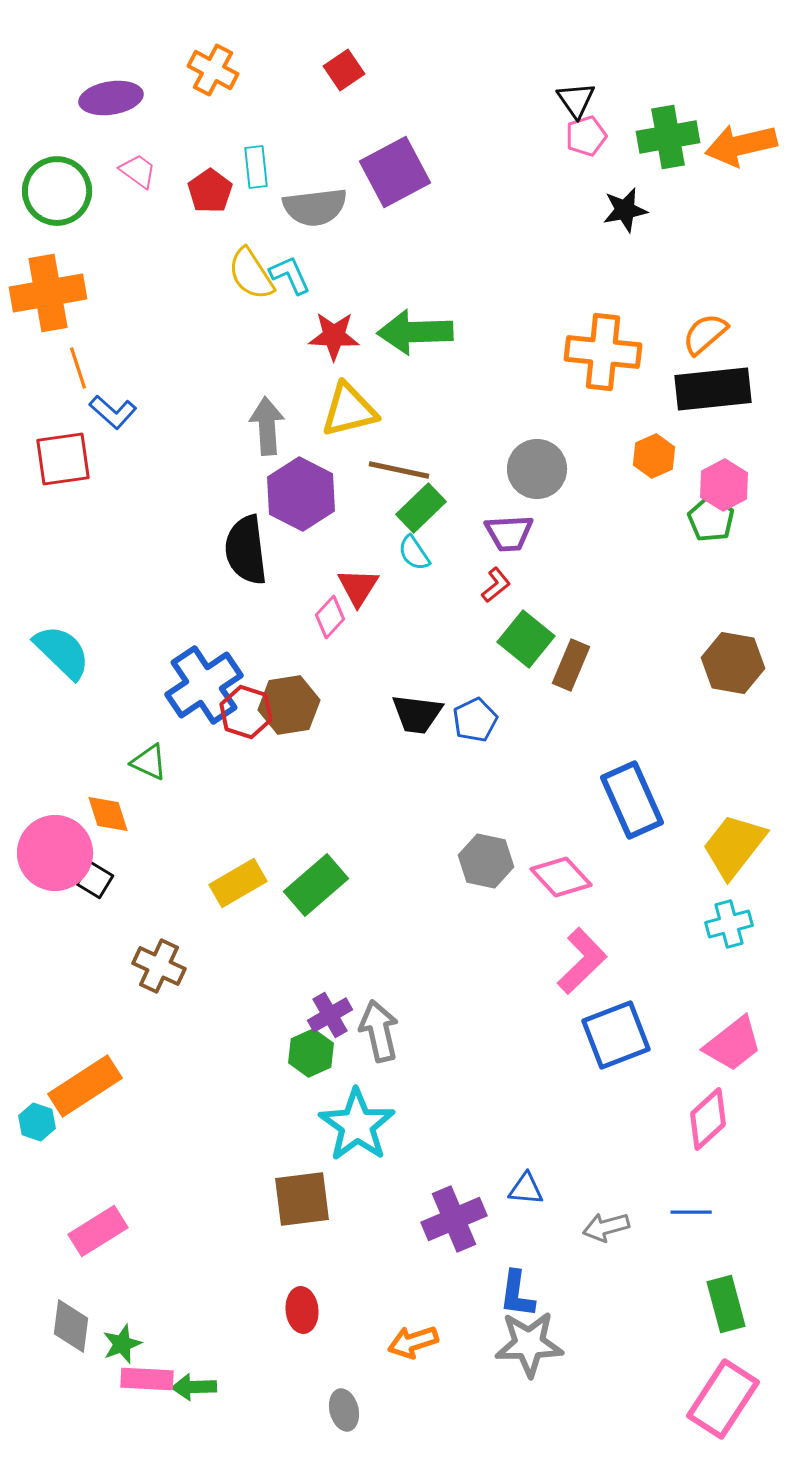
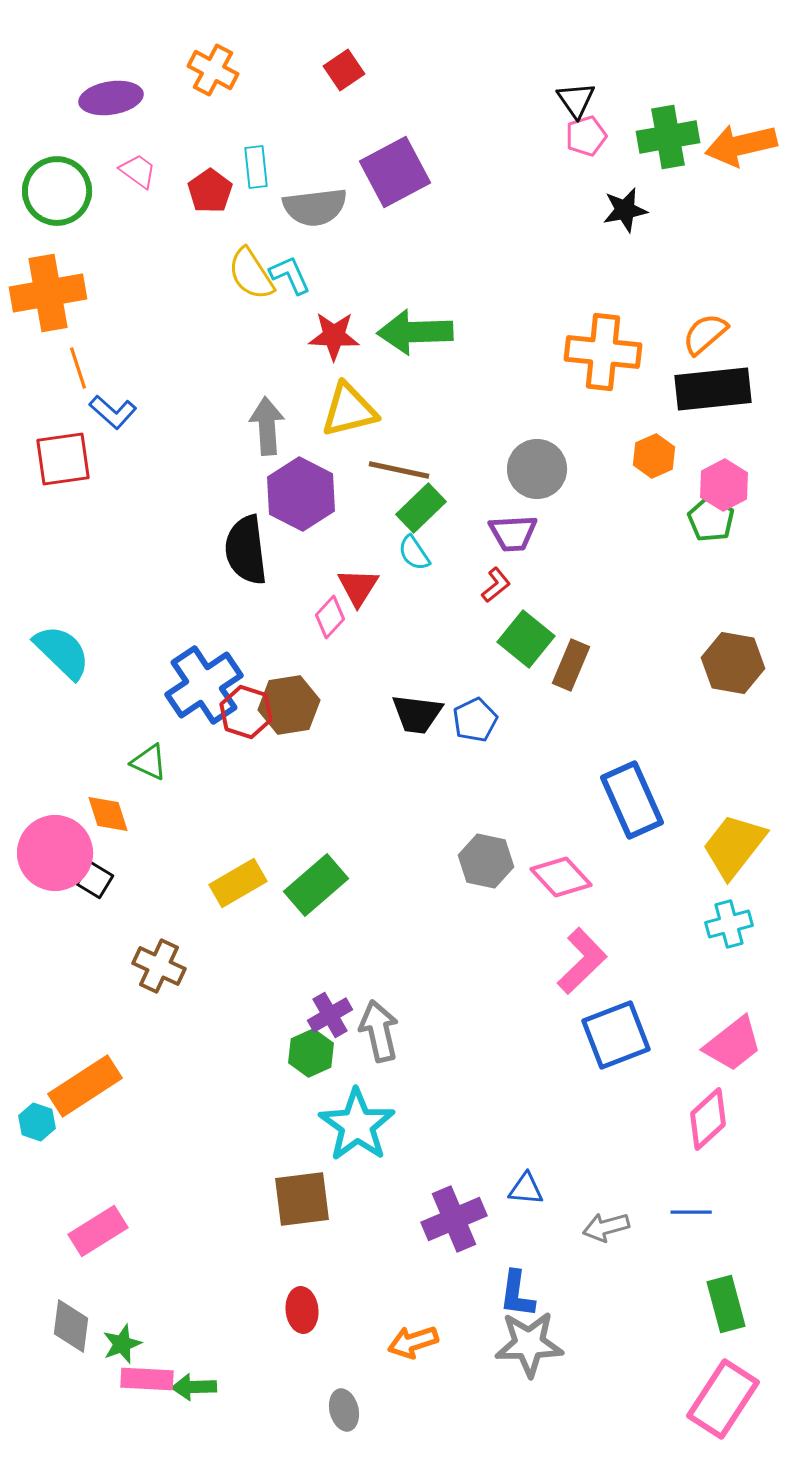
purple trapezoid at (509, 533): moved 4 px right
